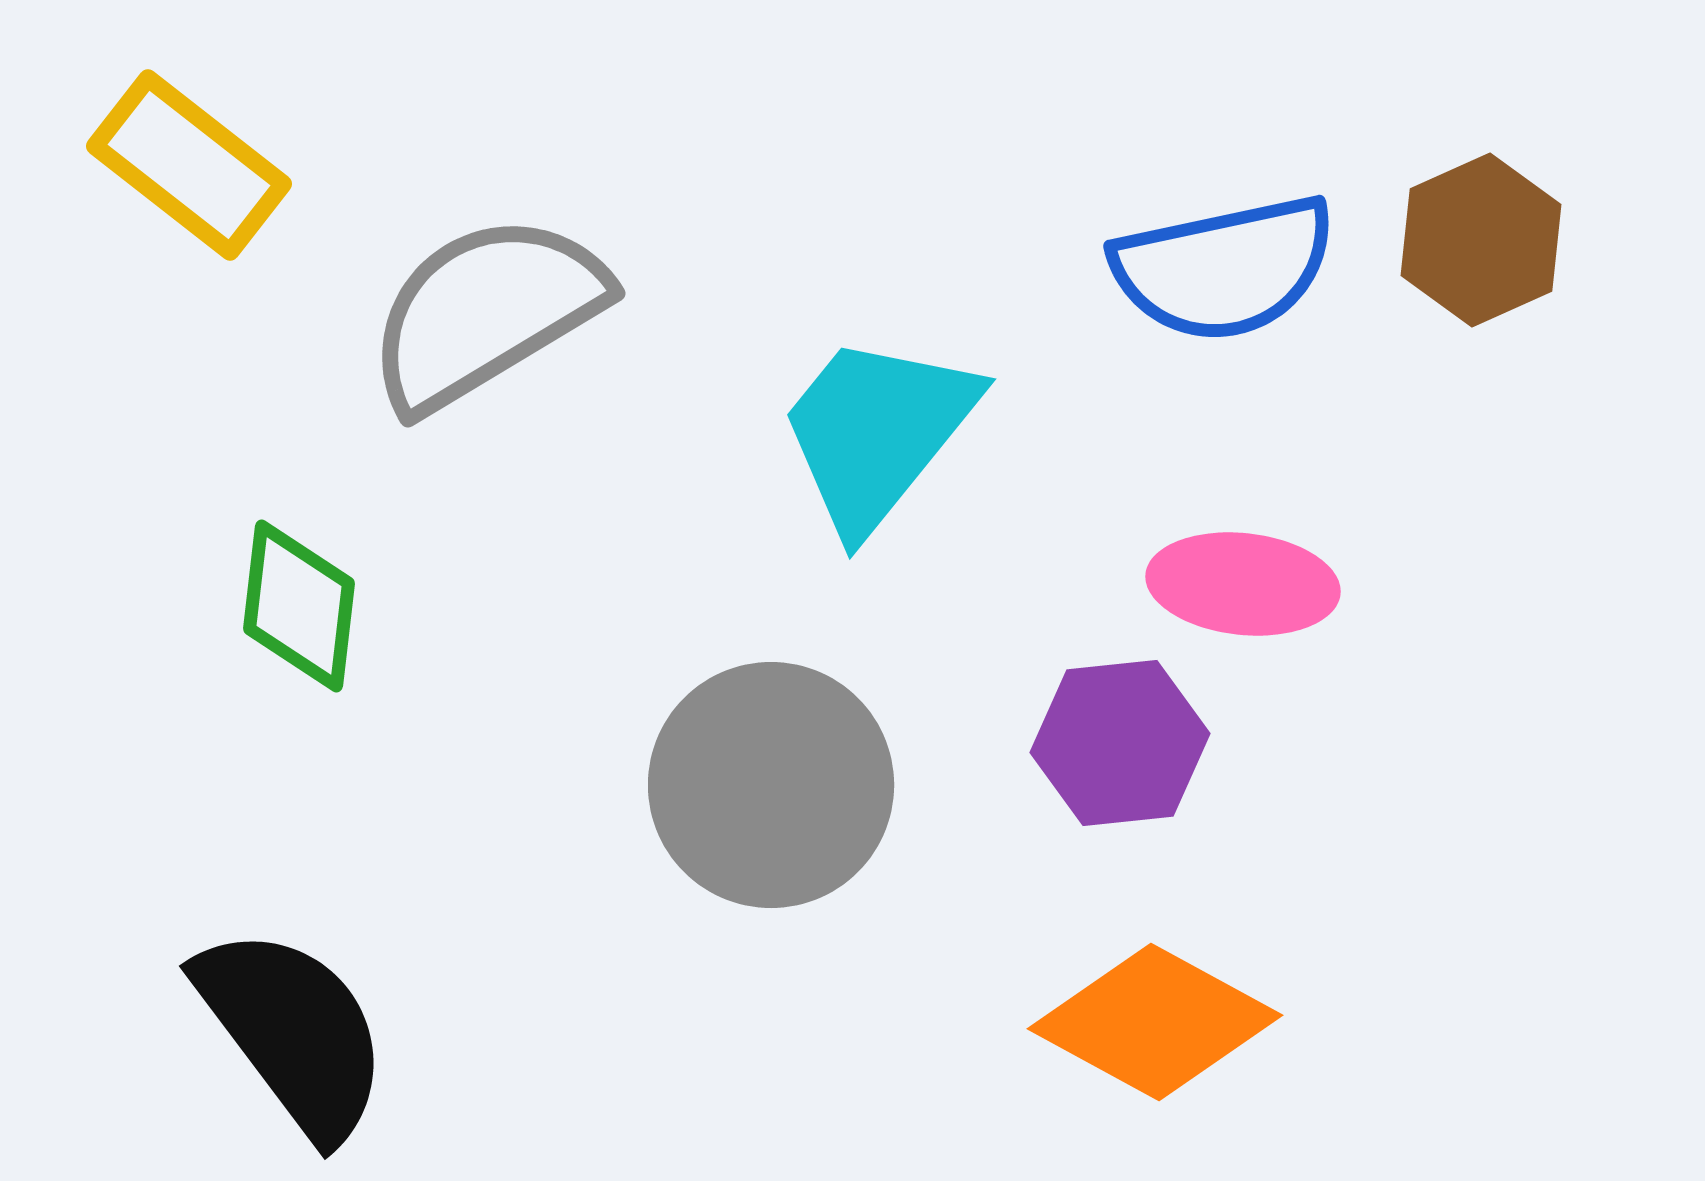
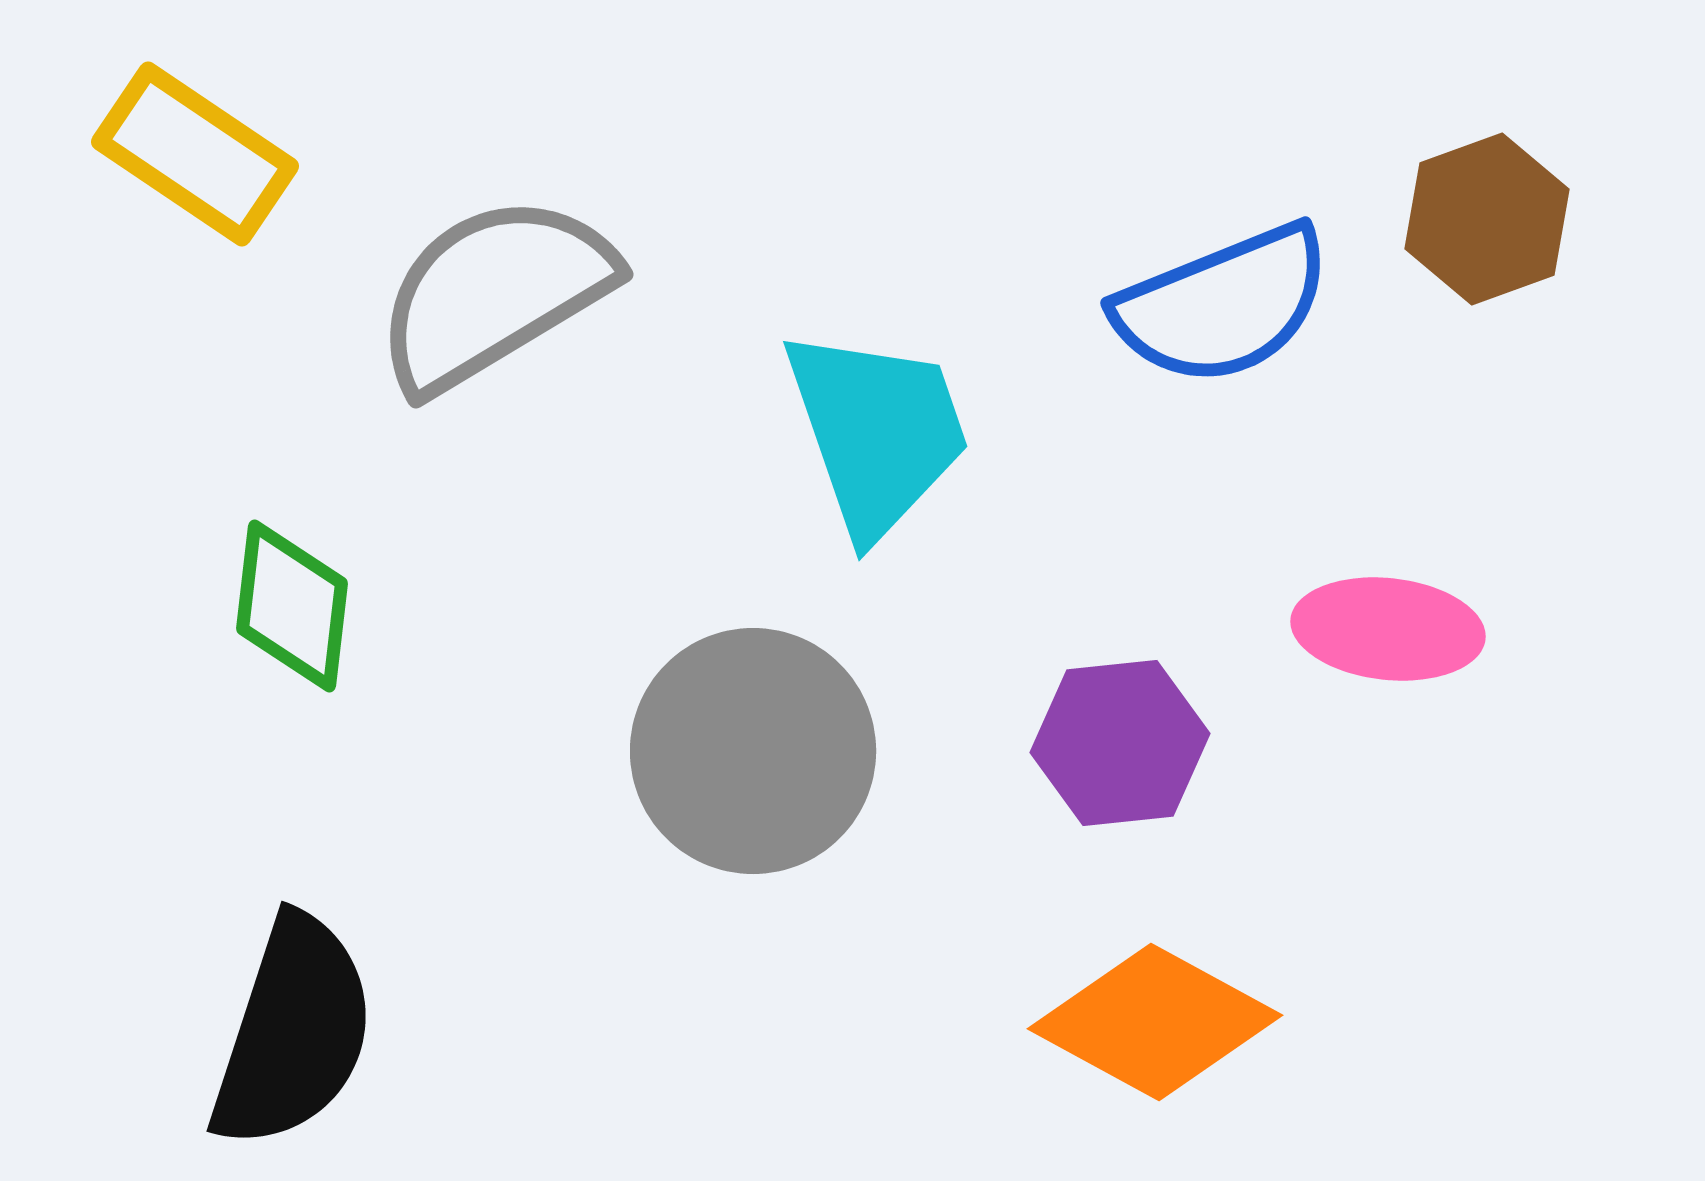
yellow rectangle: moved 6 px right, 11 px up; rotated 4 degrees counterclockwise
brown hexagon: moved 6 px right, 21 px up; rotated 4 degrees clockwise
blue semicircle: moved 1 px left, 37 px down; rotated 10 degrees counterclockwise
gray semicircle: moved 8 px right, 19 px up
cyan trapezoid: rotated 122 degrees clockwise
pink ellipse: moved 145 px right, 45 px down
green diamond: moved 7 px left
gray circle: moved 18 px left, 34 px up
black semicircle: rotated 55 degrees clockwise
